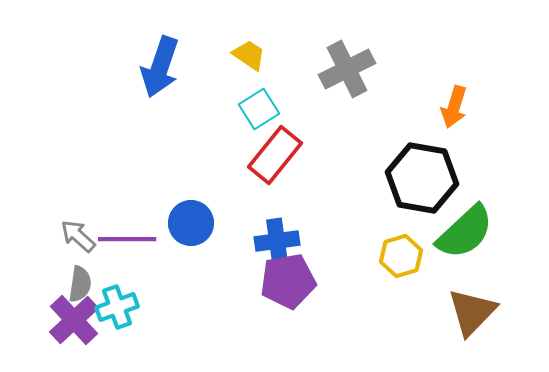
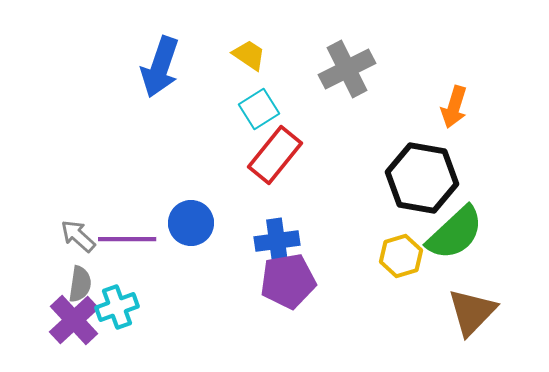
green semicircle: moved 10 px left, 1 px down
